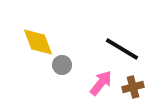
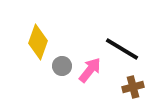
yellow diamond: rotated 40 degrees clockwise
gray circle: moved 1 px down
pink arrow: moved 11 px left, 13 px up
